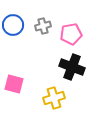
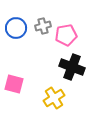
blue circle: moved 3 px right, 3 px down
pink pentagon: moved 5 px left, 1 px down
yellow cross: rotated 15 degrees counterclockwise
